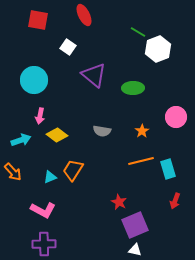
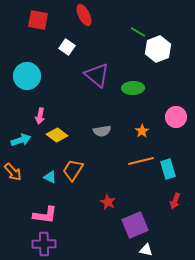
white square: moved 1 px left
purple triangle: moved 3 px right
cyan circle: moved 7 px left, 4 px up
gray semicircle: rotated 18 degrees counterclockwise
cyan triangle: rotated 48 degrees clockwise
red star: moved 11 px left
pink L-shape: moved 2 px right, 5 px down; rotated 20 degrees counterclockwise
white triangle: moved 11 px right
